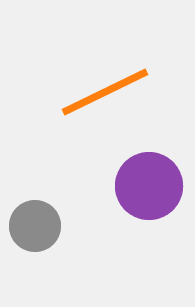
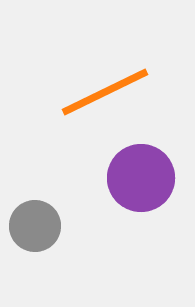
purple circle: moved 8 px left, 8 px up
